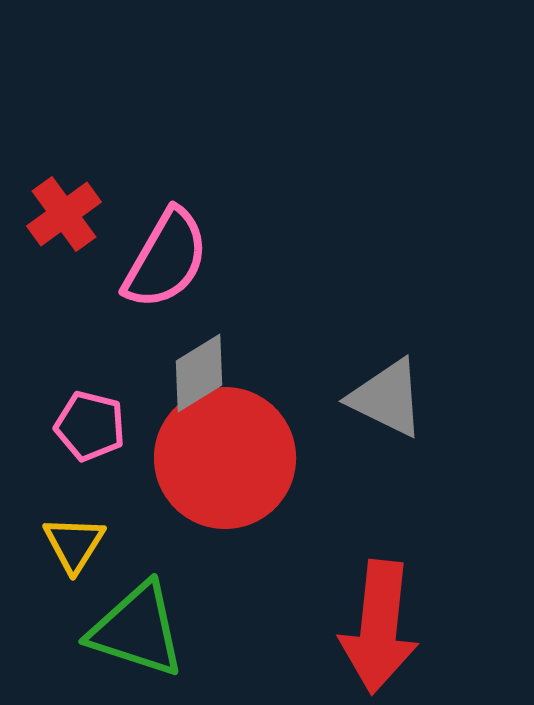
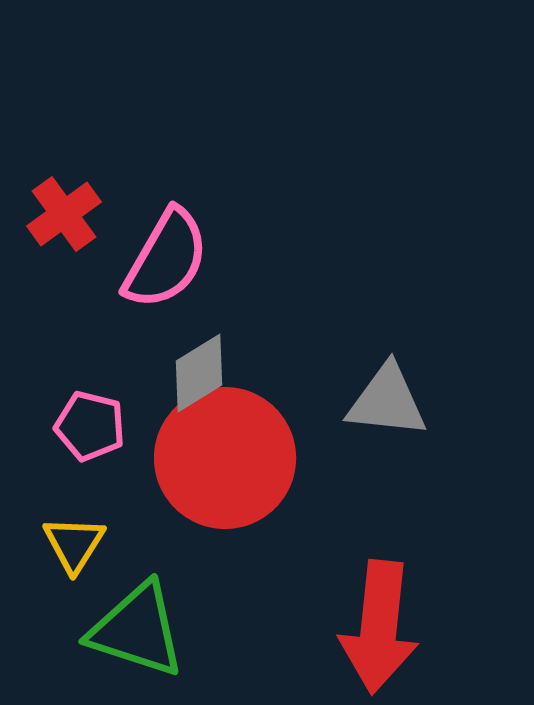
gray triangle: moved 3 px down; rotated 20 degrees counterclockwise
